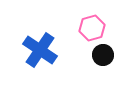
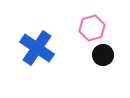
blue cross: moved 3 px left, 2 px up
